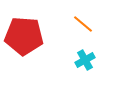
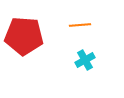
orange line: moved 3 px left, 1 px down; rotated 45 degrees counterclockwise
